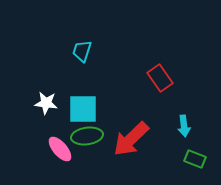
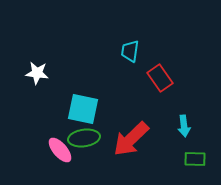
cyan trapezoid: moved 48 px right; rotated 10 degrees counterclockwise
white star: moved 9 px left, 30 px up
cyan square: rotated 12 degrees clockwise
green ellipse: moved 3 px left, 2 px down
pink ellipse: moved 1 px down
green rectangle: rotated 20 degrees counterclockwise
